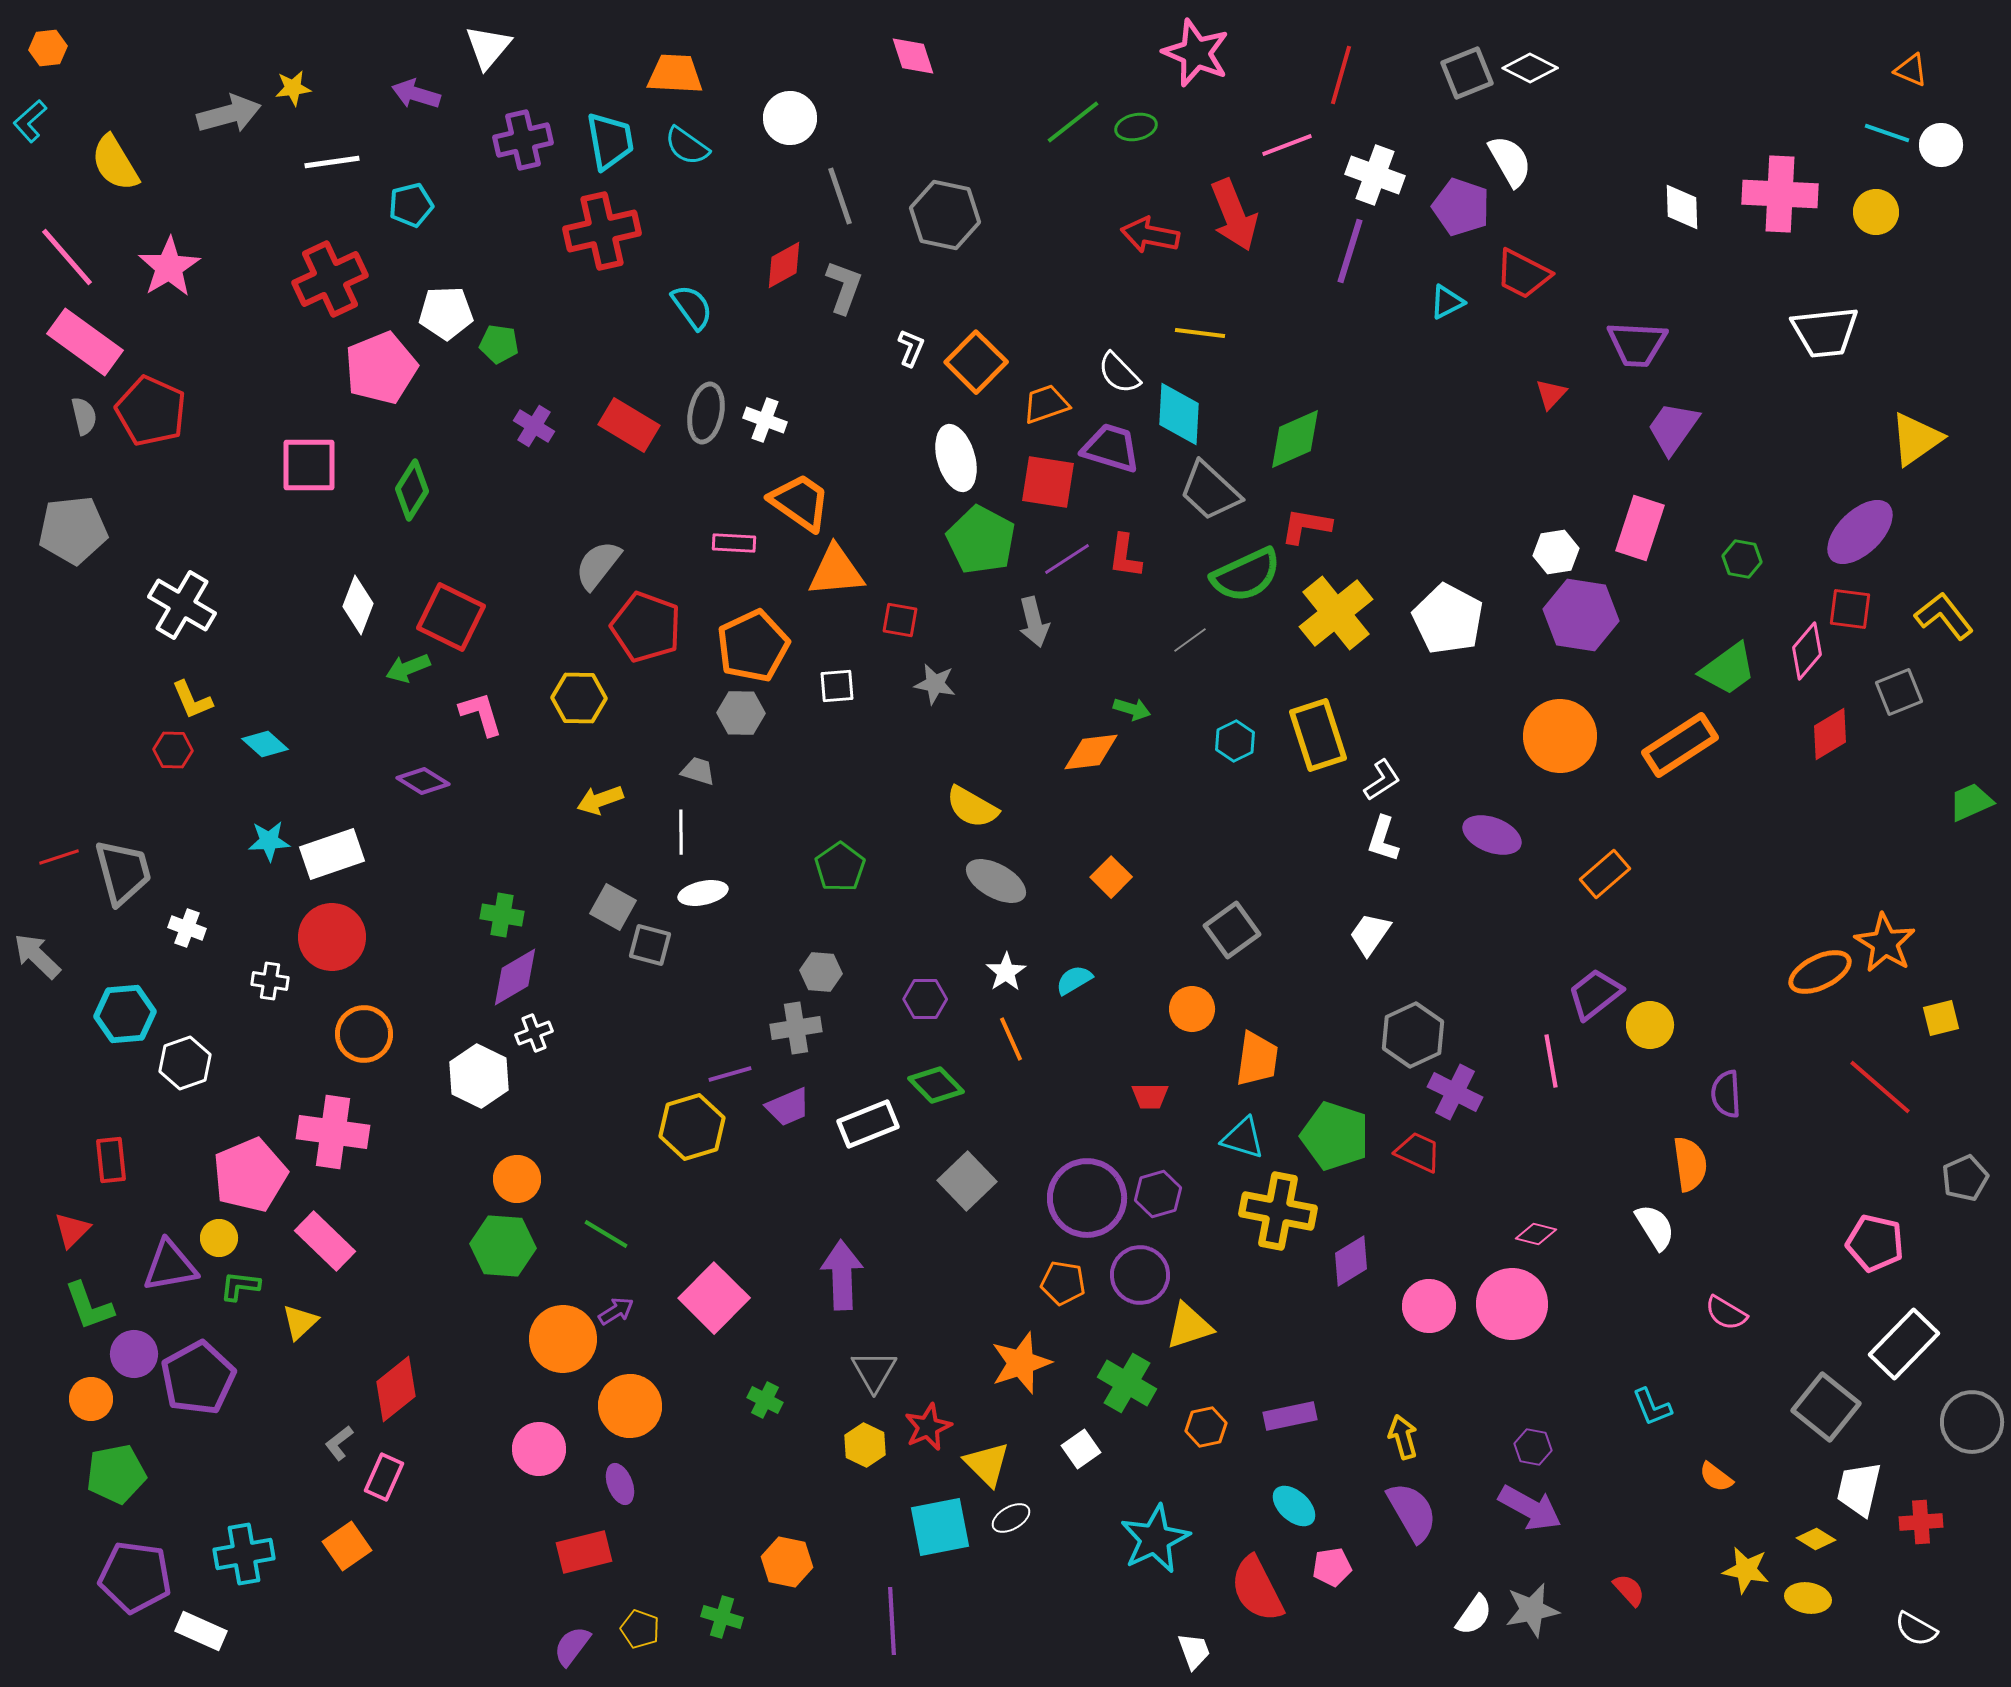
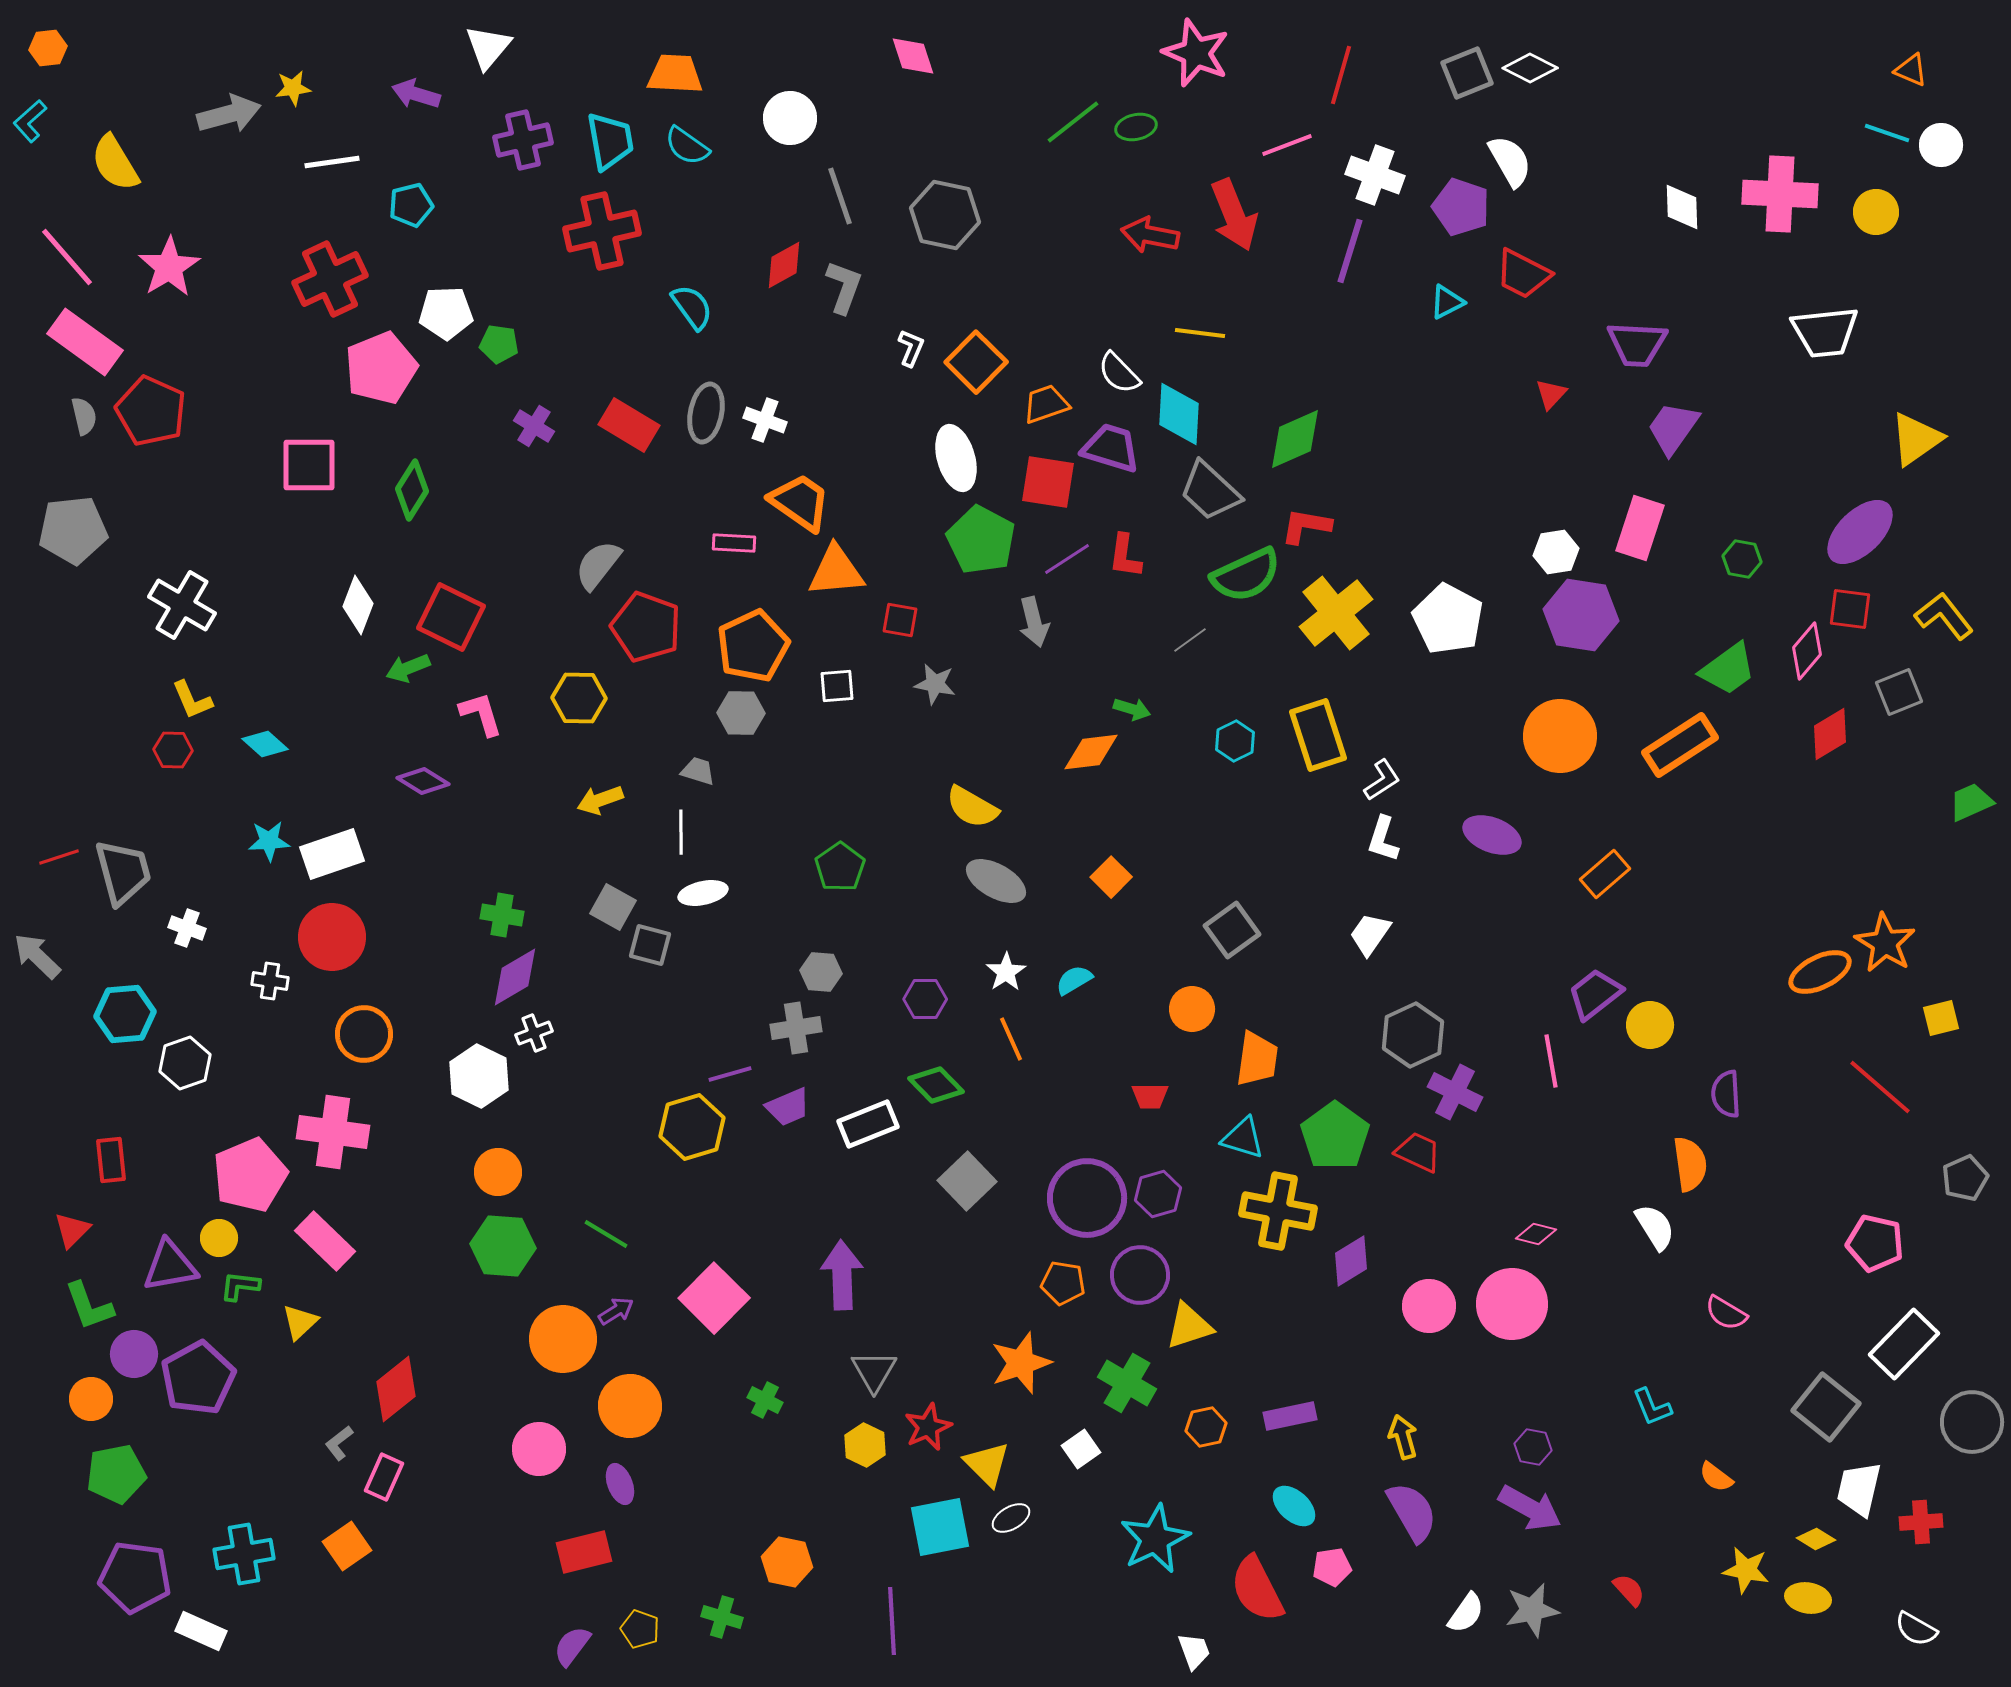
green pentagon at (1335, 1136): rotated 18 degrees clockwise
orange circle at (517, 1179): moved 19 px left, 7 px up
white semicircle at (1474, 1615): moved 8 px left, 2 px up
